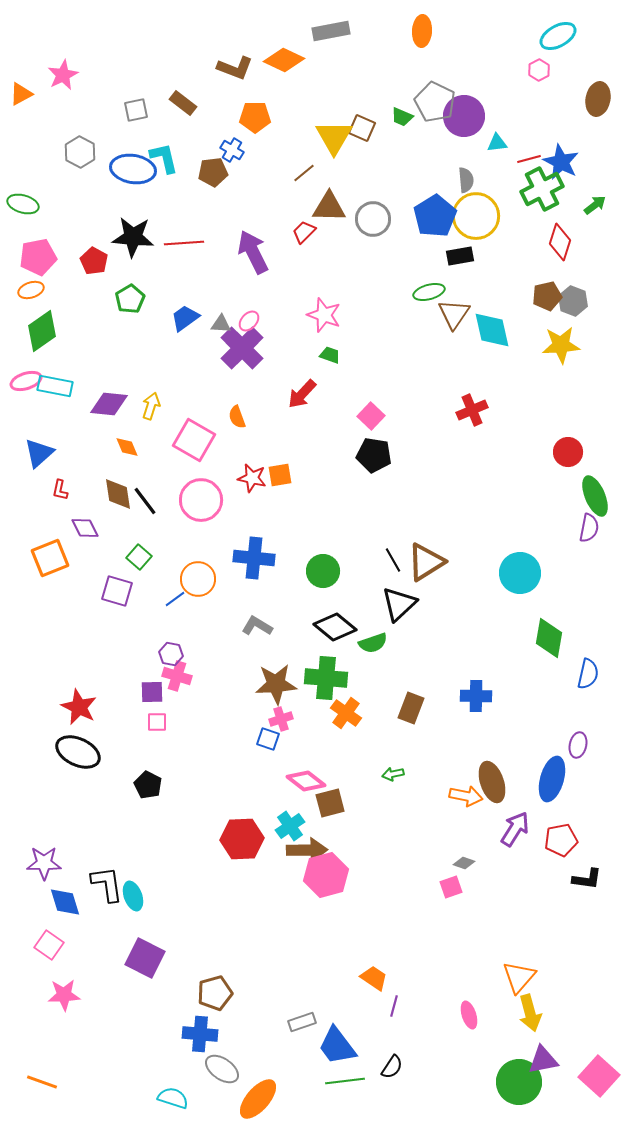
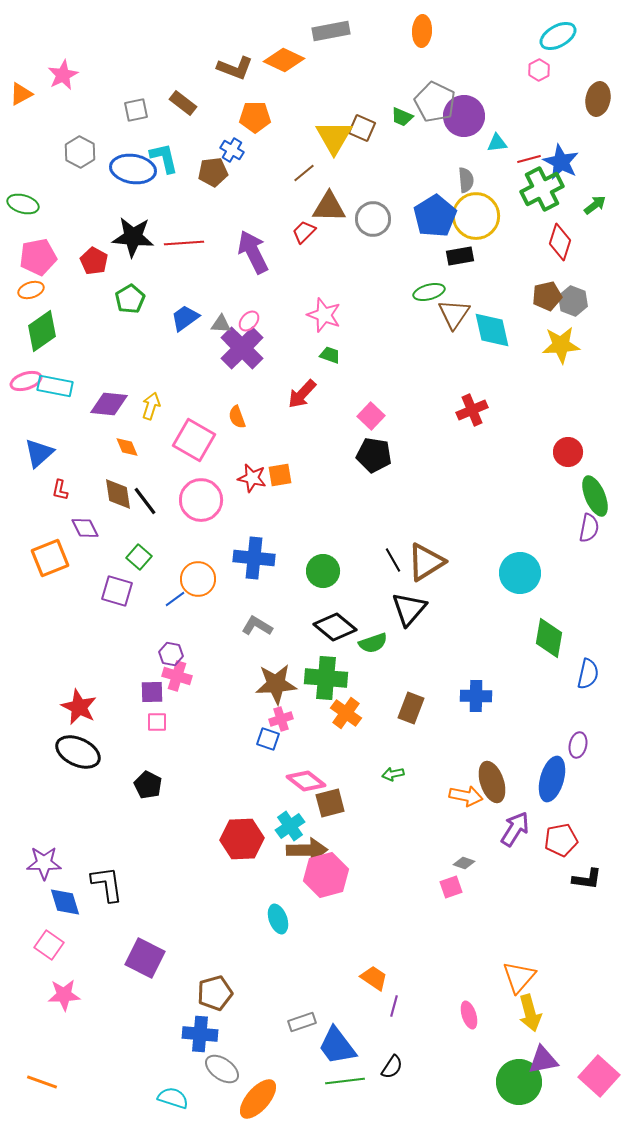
black triangle at (399, 604): moved 10 px right, 5 px down; rotated 6 degrees counterclockwise
cyan ellipse at (133, 896): moved 145 px right, 23 px down
